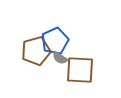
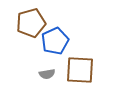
brown pentagon: moved 5 px left, 28 px up
gray semicircle: moved 13 px left, 16 px down; rotated 42 degrees counterclockwise
